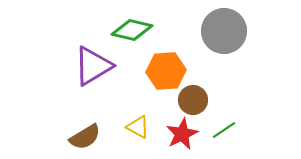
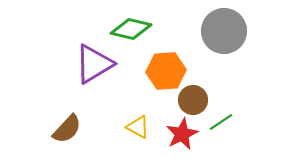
green diamond: moved 1 px left, 1 px up
purple triangle: moved 1 px right, 2 px up
green line: moved 3 px left, 8 px up
brown semicircle: moved 18 px left, 8 px up; rotated 16 degrees counterclockwise
